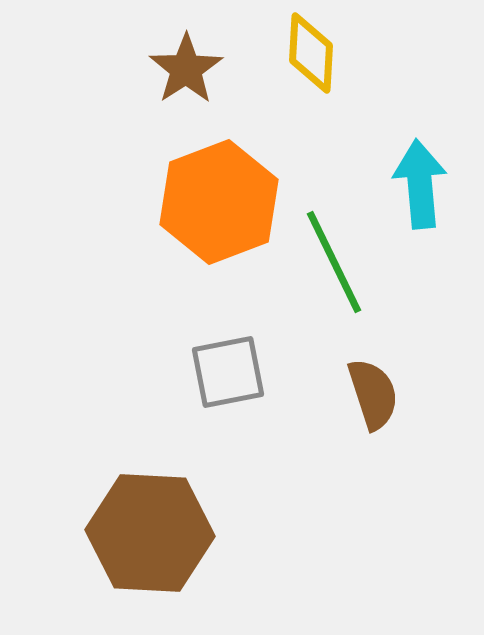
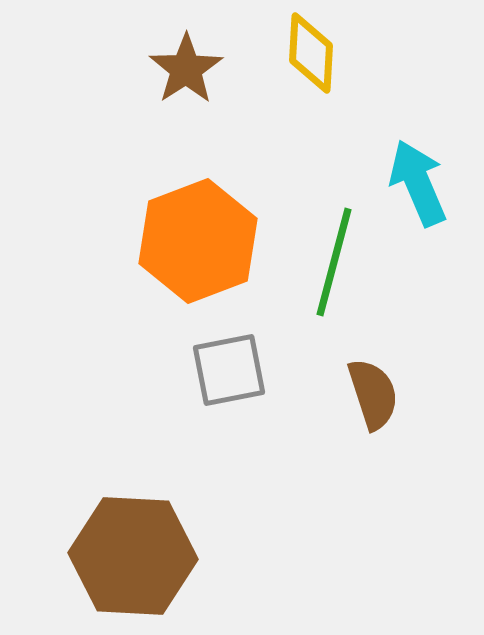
cyan arrow: moved 2 px left, 1 px up; rotated 18 degrees counterclockwise
orange hexagon: moved 21 px left, 39 px down
green line: rotated 41 degrees clockwise
gray square: moved 1 px right, 2 px up
brown hexagon: moved 17 px left, 23 px down
